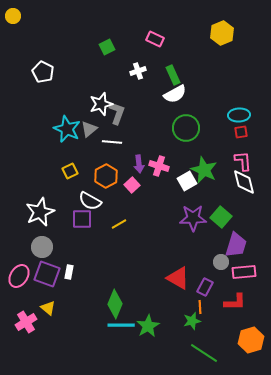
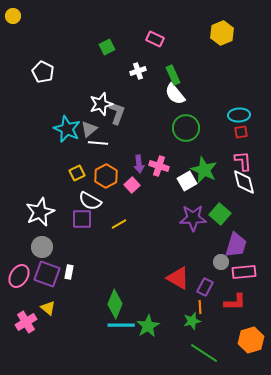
white semicircle at (175, 94): rotated 80 degrees clockwise
white line at (112, 142): moved 14 px left, 1 px down
yellow square at (70, 171): moved 7 px right, 2 px down
green square at (221, 217): moved 1 px left, 3 px up
